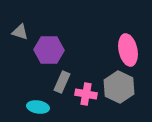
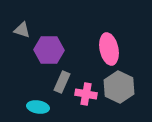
gray triangle: moved 2 px right, 2 px up
pink ellipse: moved 19 px left, 1 px up
